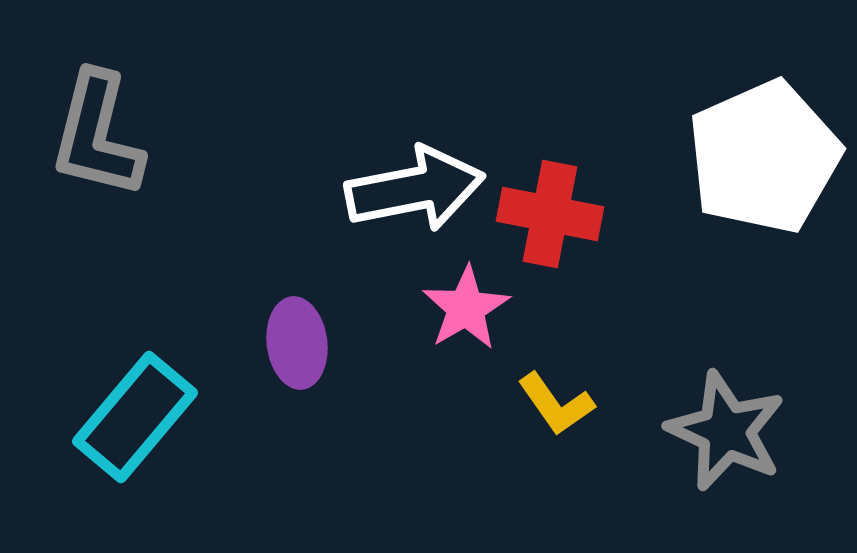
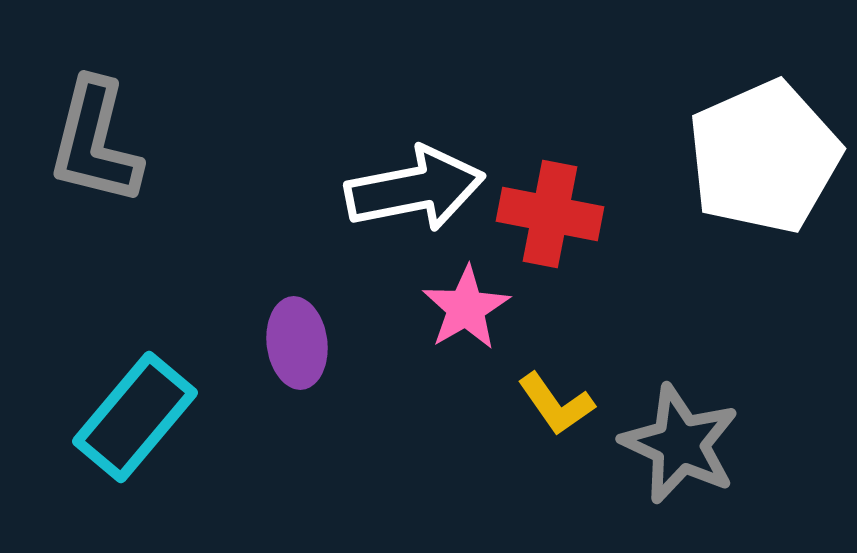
gray L-shape: moved 2 px left, 7 px down
gray star: moved 46 px left, 13 px down
